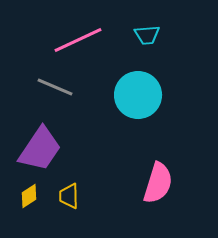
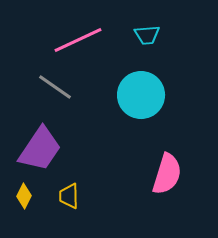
gray line: rotated 12 degrees clockwise
cyan circle: moved 3 px right
pink semicircle: moved 9 px right, 9 px up
yellow diamond: moved 5 px left; rotated 30 degrees counterclockwise
